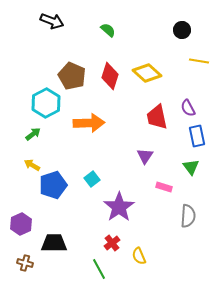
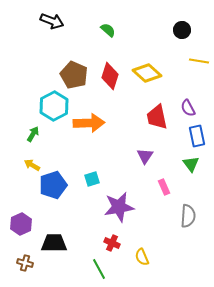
brown pentagon: moved 2 px right, 1 px up
cyan hexagon: moved 8 px right, 3 px down
green arrow: rotated 21 degrees counterclockwise
green triangle: moved 3 px up
cyan square: rotated 21 degrees clockwise
pink rectangle: rotated 49 degrees clockwise
purple star: rotated 24 degrees clockwise
red cross: rotated 28 degrees counterclockwise
yellow semicircle: moved 3 px right, 1 px down
